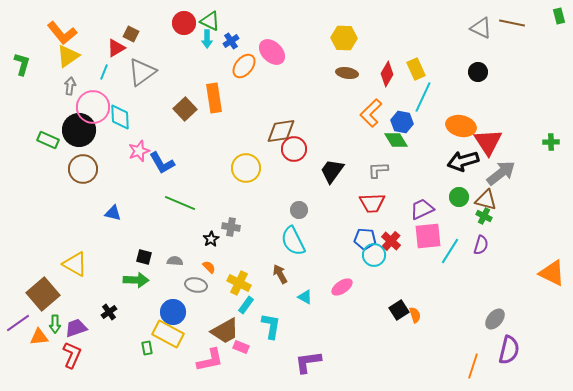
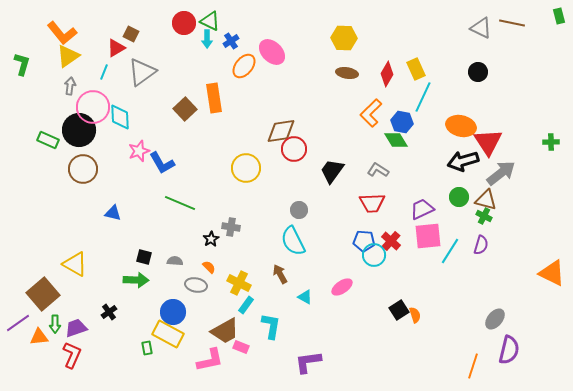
gray L-shape at (378, 170): rotated 35 degrees clockwise
blue pentagon at (365, 239): moved 1 px left, 2 px down
